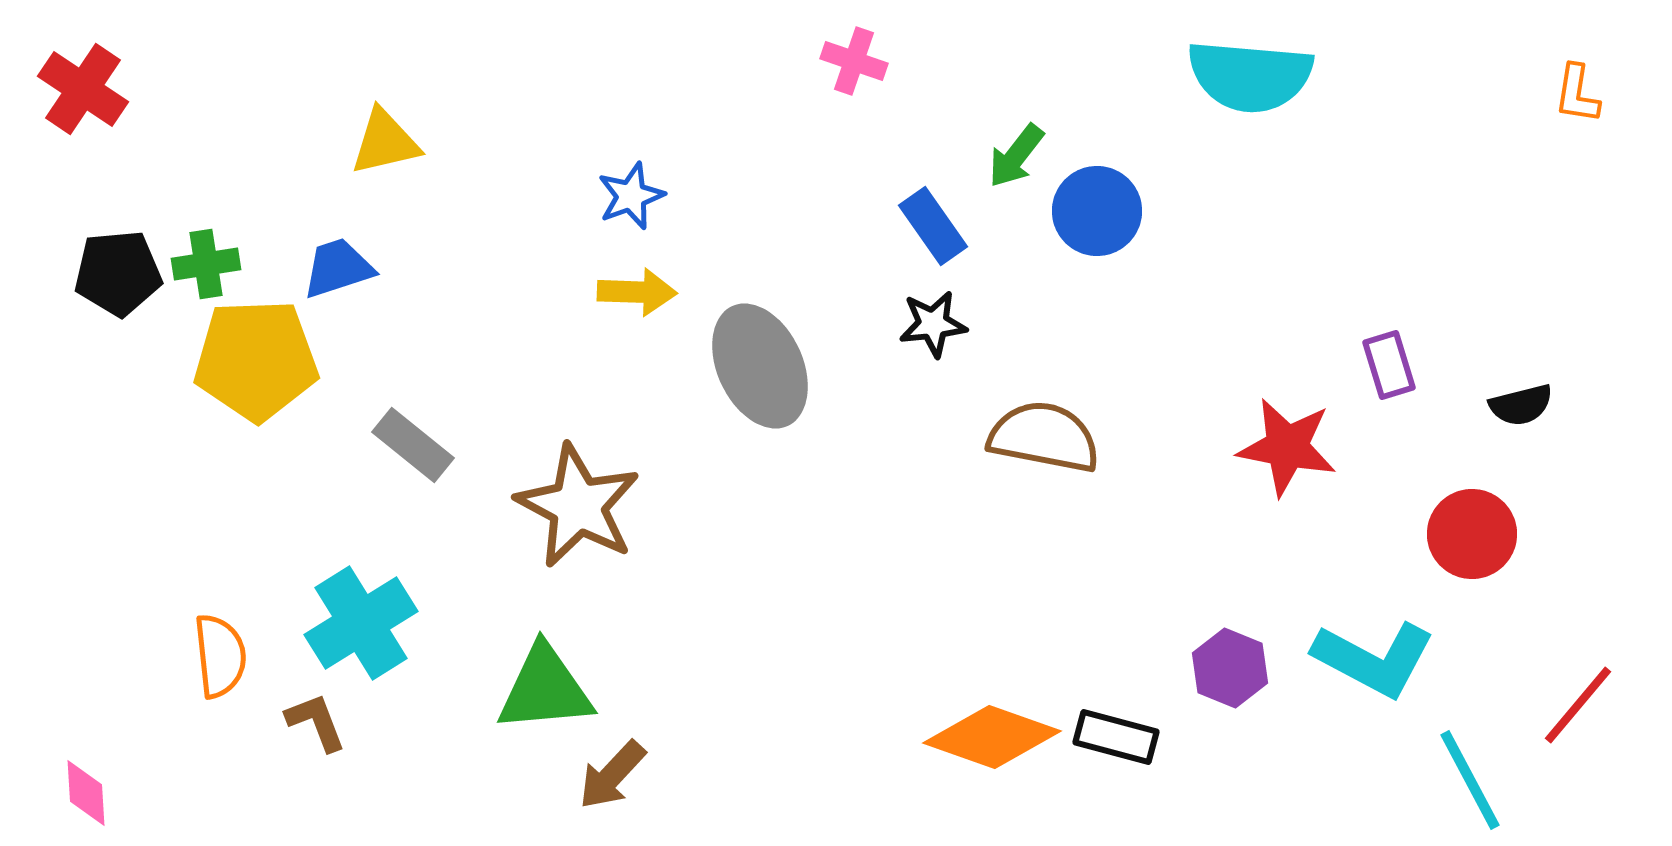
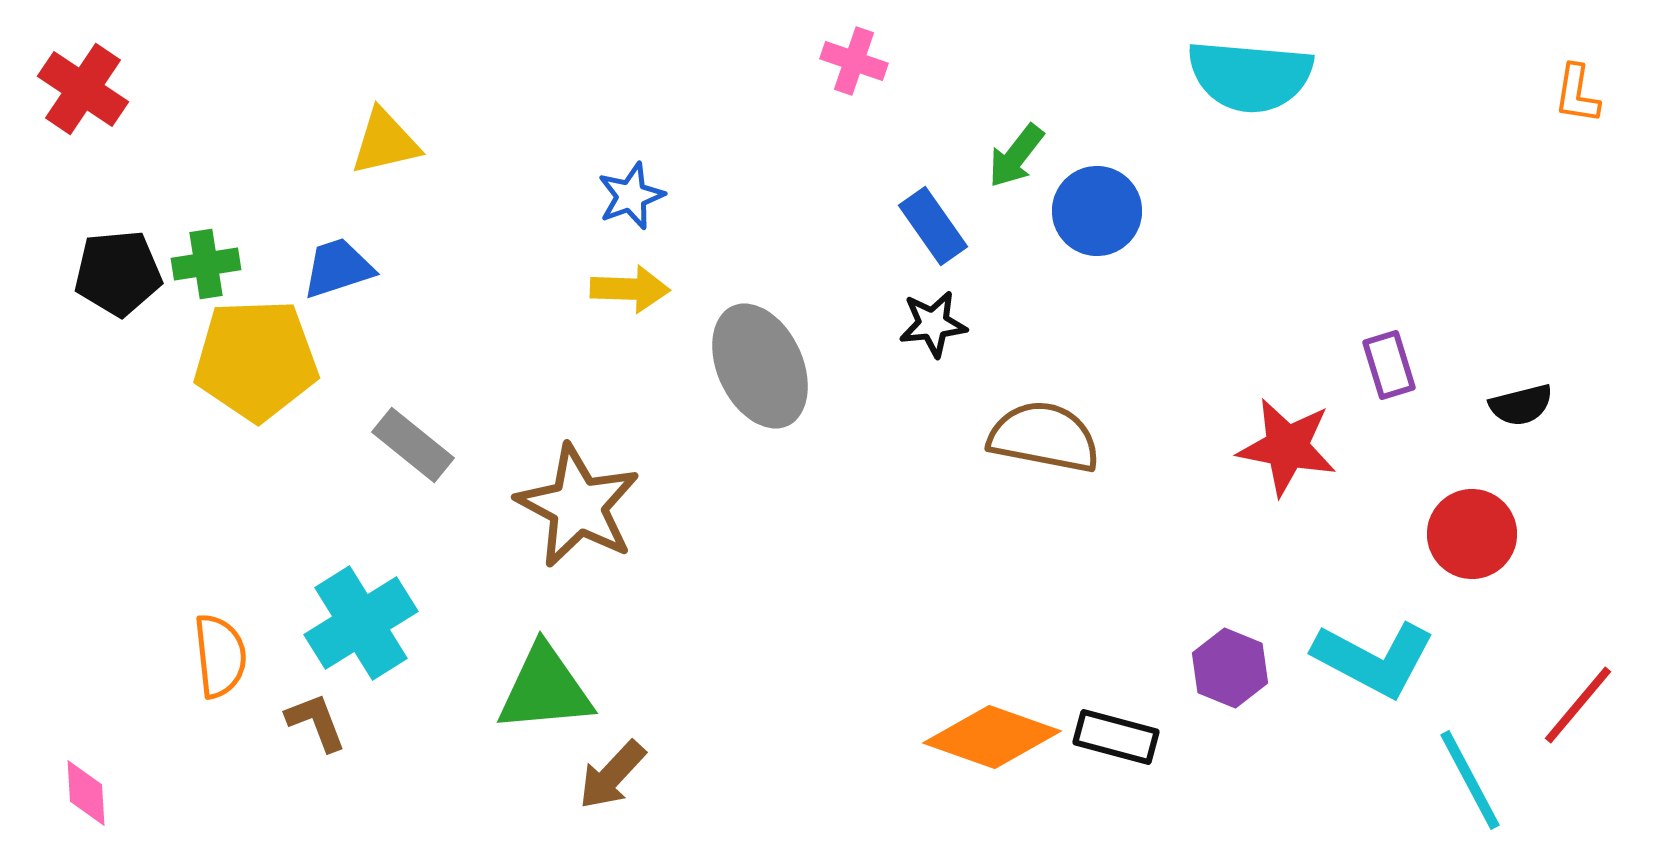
yellow arrow: moved 7 px left, 3 px up
